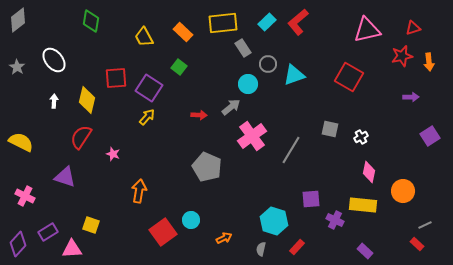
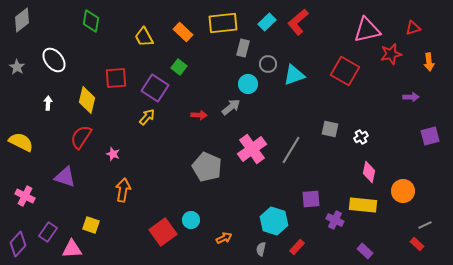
gray diamond at (18, 20): moved 4 px right
gray rectangle at (243, 48): rotated 48 degrees clockwise
red star at (402, 56): moved 11 px left, 2 px up
red square at (349, 77): moved 4 px left, 6 px up
purple square at (149, 88): moved 6 px right
white arrow at (54, 101): moved 6 px left, 2 px down
pink cross at (252, 136): moved 13 px down
purple square at (430, 136): rotated 18 degrees clockwise
orange arrow at (139, 191): moved 16 px left, 1 px up
purple rectangle at (48, 232): rotated 24 degrees counterclockwise
